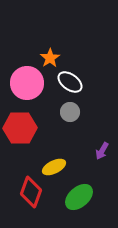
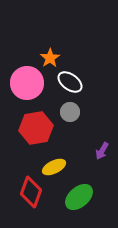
red hexagon: moved 16 px right; rotated 8 degrees counterclockwise
